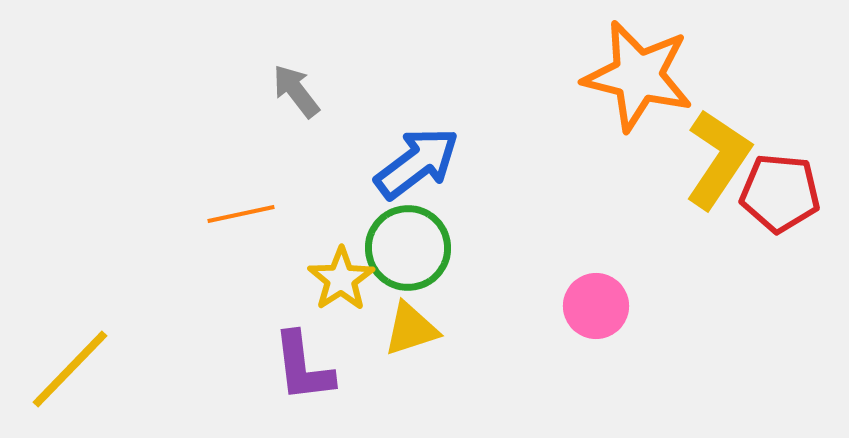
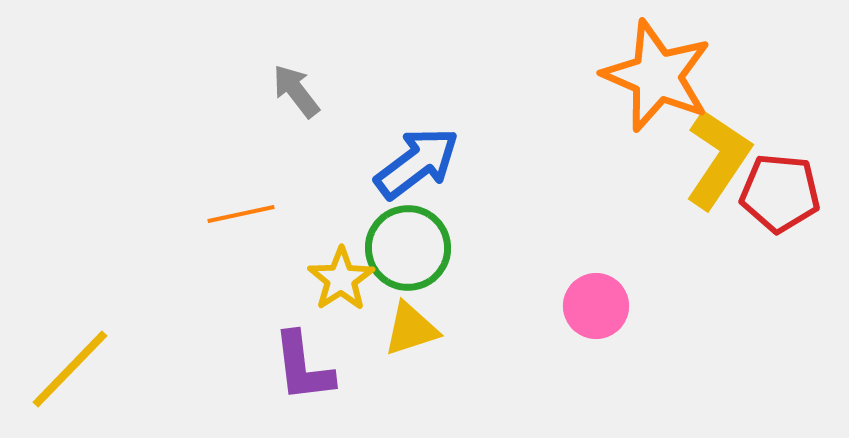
orange star: moved 19 px right; rotated 9 degrees clockwise
